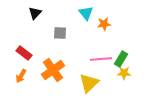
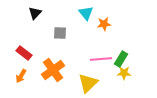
yellow triangle: moved 1 px left
